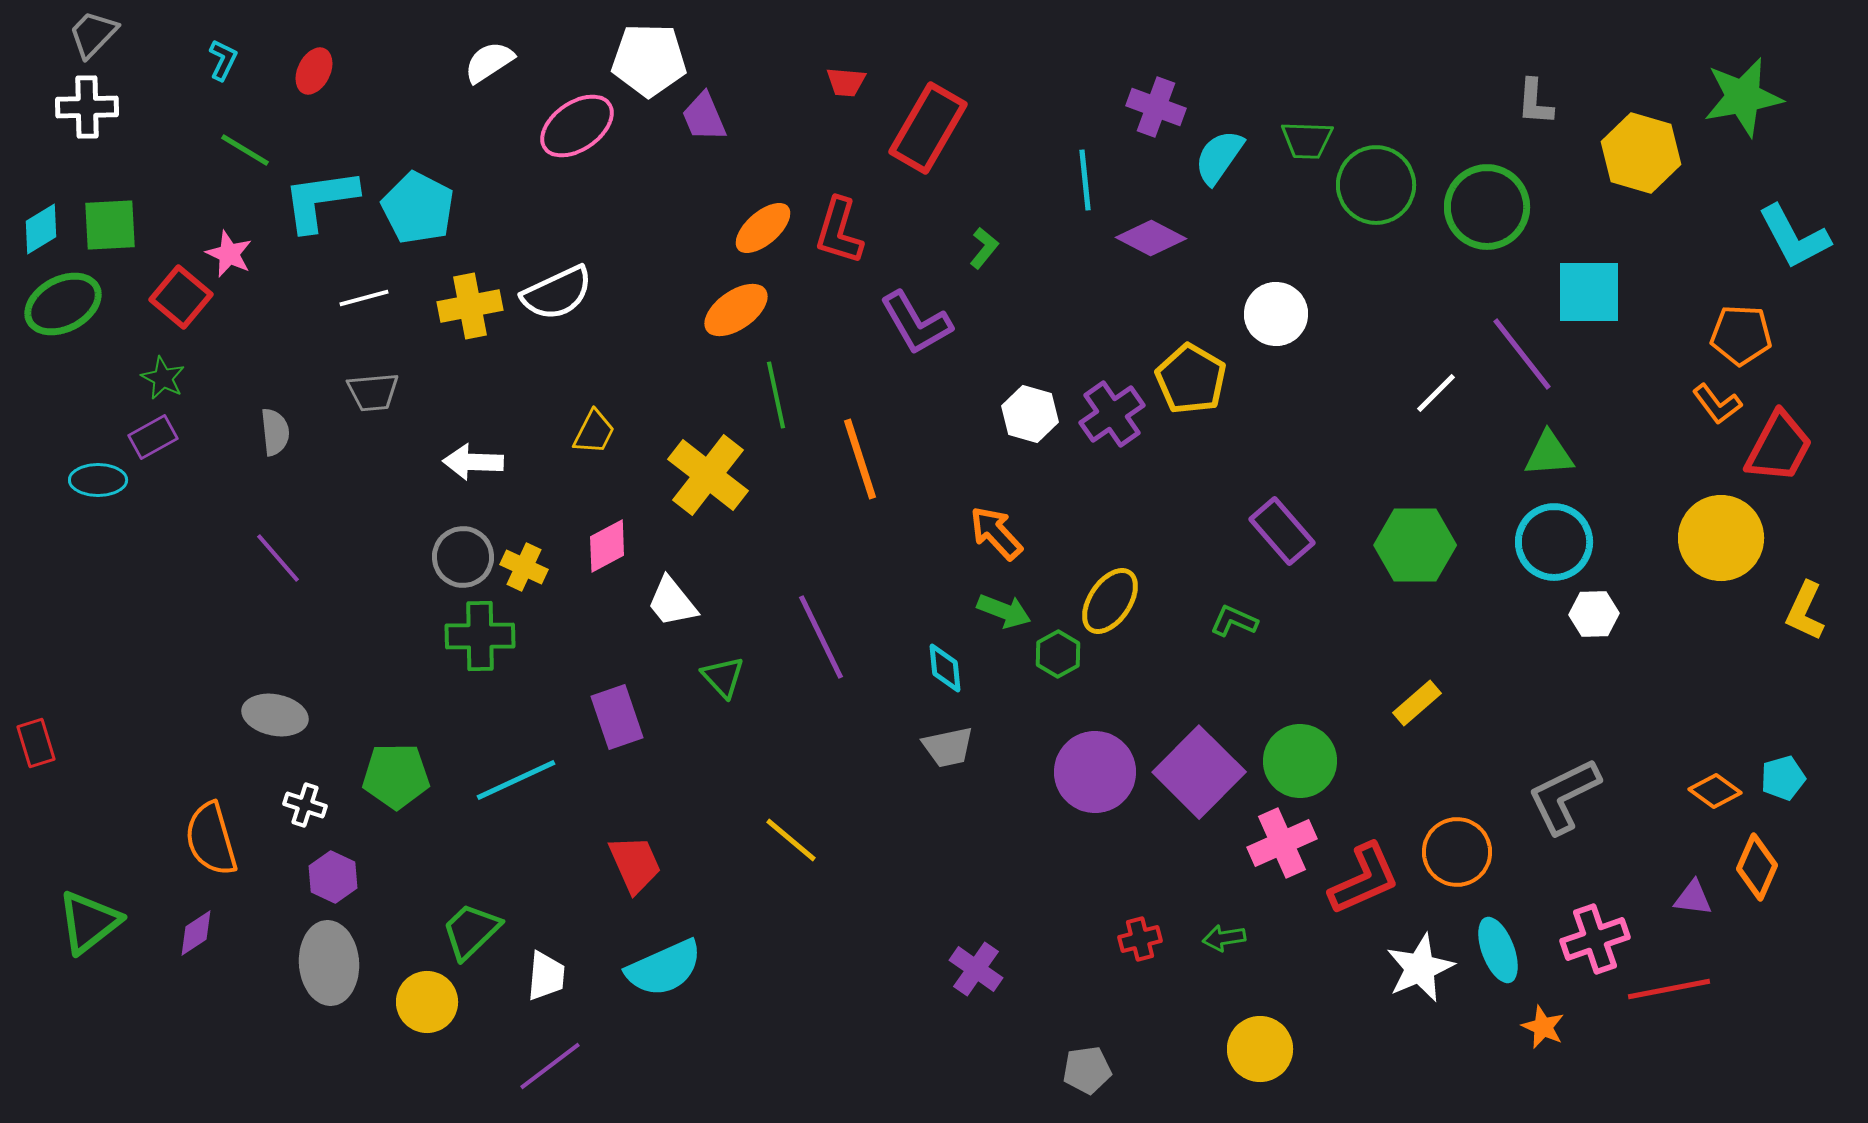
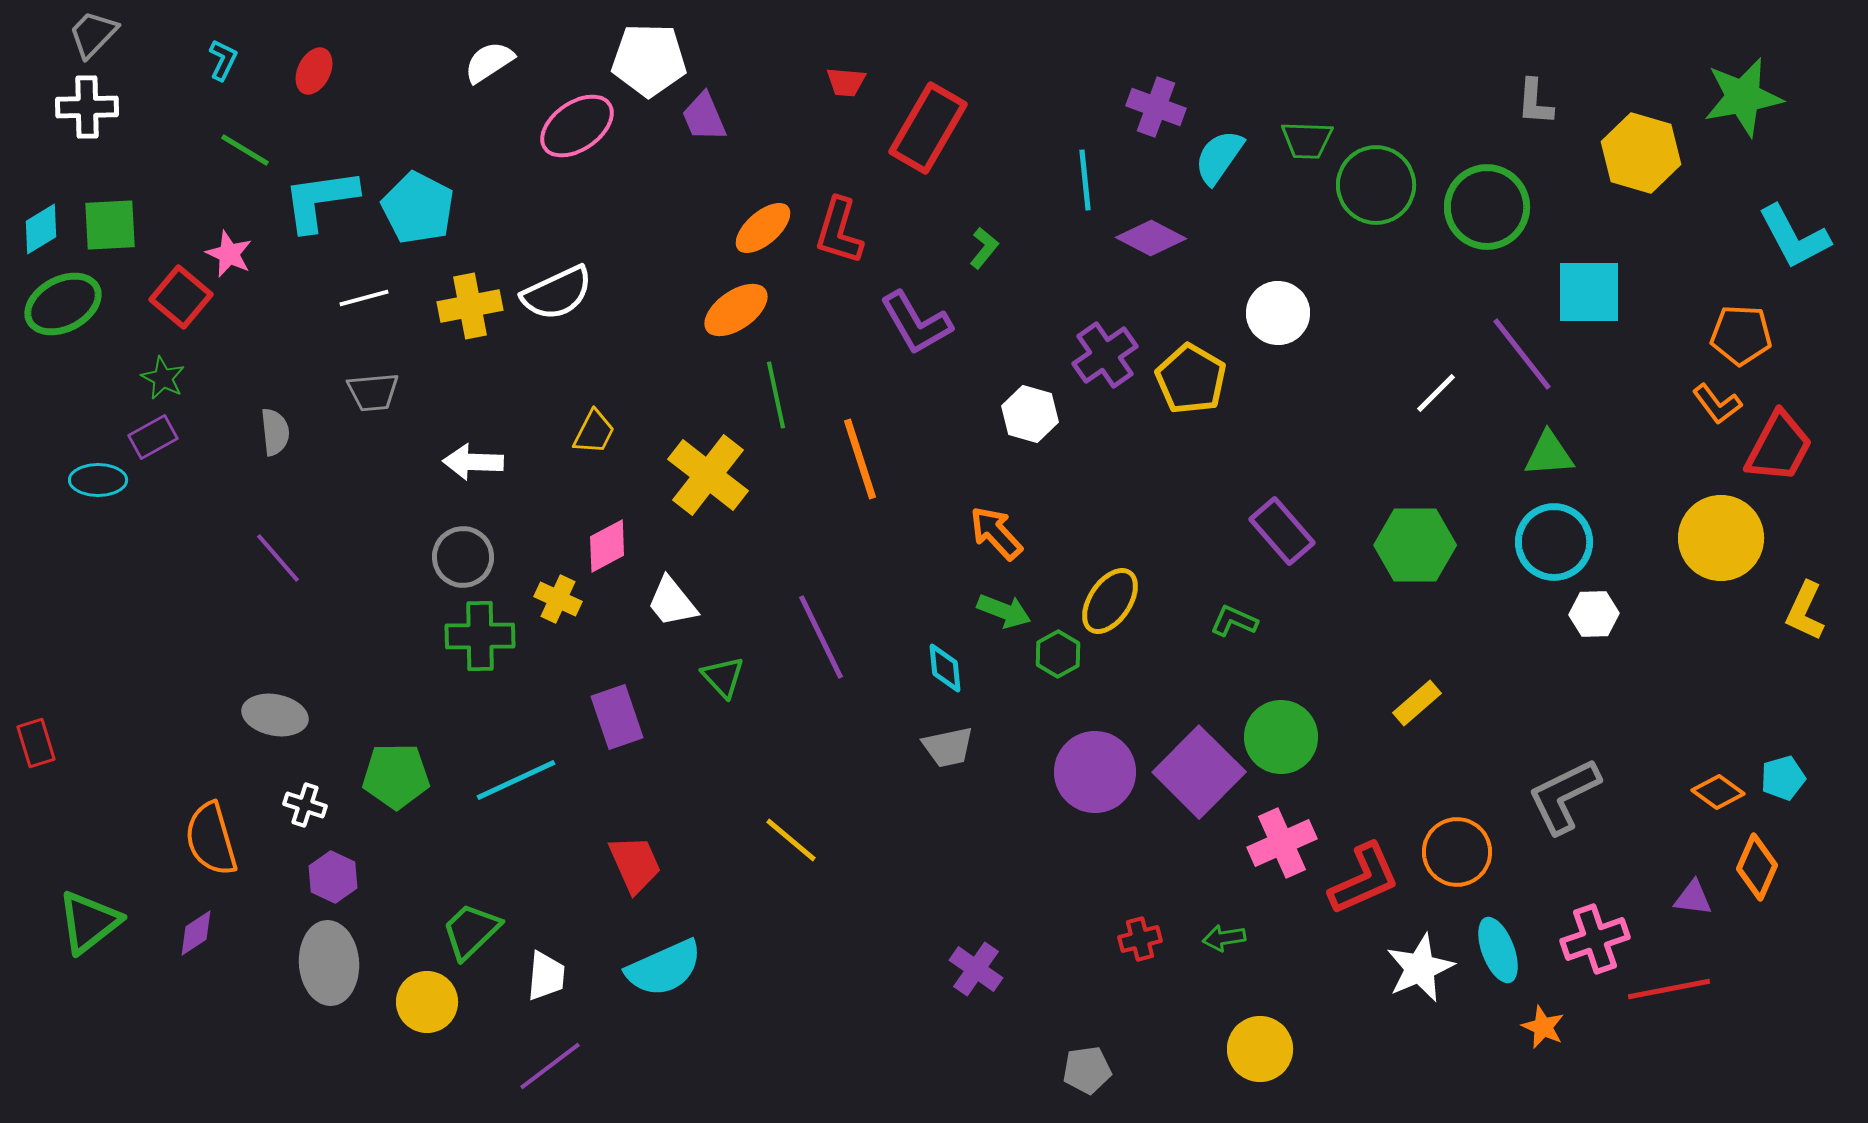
white circle at (1276, 314): moved 2 px right, 1 px up
purple cross at (1112, 414): moved 7 px left, 59 px up
yellow cross at (524, 567): moved 34 px right, 32 px down
green circle at (1300, 761): moved 19 px left, 24 px up
orange diamond at (1715, 791): moved 3 px right, 1 px down
